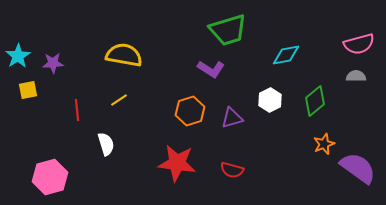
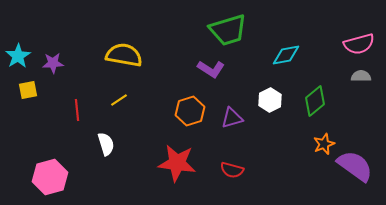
gray semicircle: moved 5 px right
purple semicircle: moved 3 px left, 2 px up
